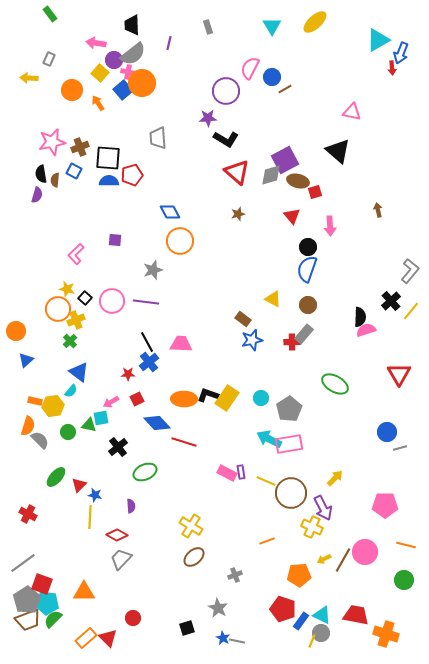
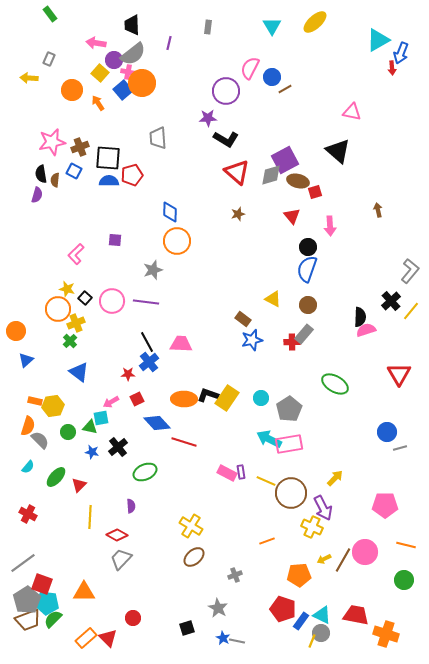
gray rectangle at (208, 27): rotated 24 degrees clockwise
blue diamond at (170, 212): rotated 30 degrees clockwise
orange circle at (180, 241): moved 3 px left
yellow cross at (76, 320): moved 3 px down
cyan semicircle at (71, 391): moved 43 px left, 76 px down
green triangle at (89, 425): moved 1 px right, 2 px down
blue star at (95, 495): moved 3 px left, 43 px up
